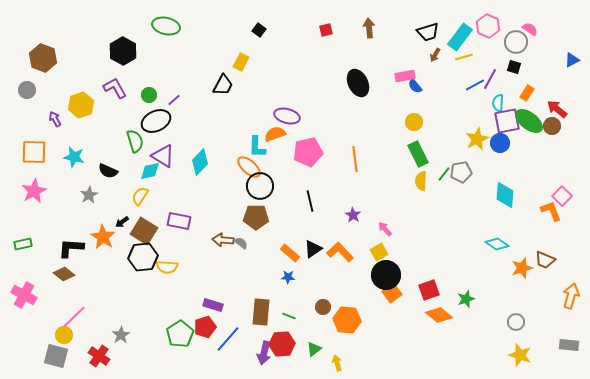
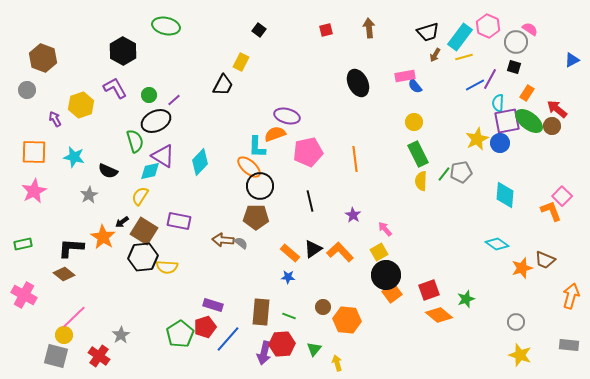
green triangle at (314, 349): rotated 14 degrees counterclockwise
